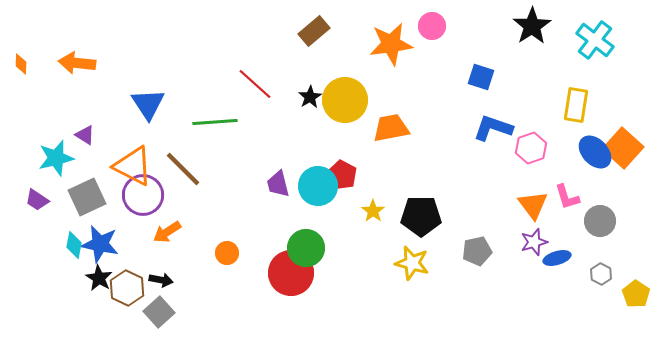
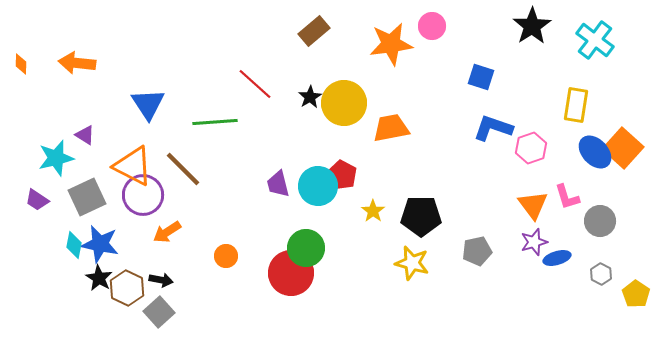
yellow circle at (345, 100): moved 1 px left, 3 px down
orange circle at (227, 253): moved 1 px left, 3 px down
